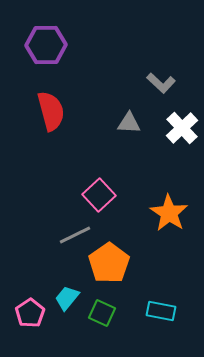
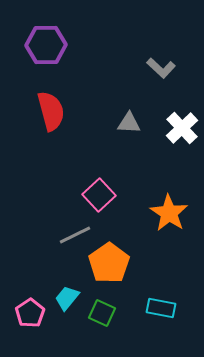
gray L-shape: moved 15 px up
cyan rectangle: moved 3 px up
